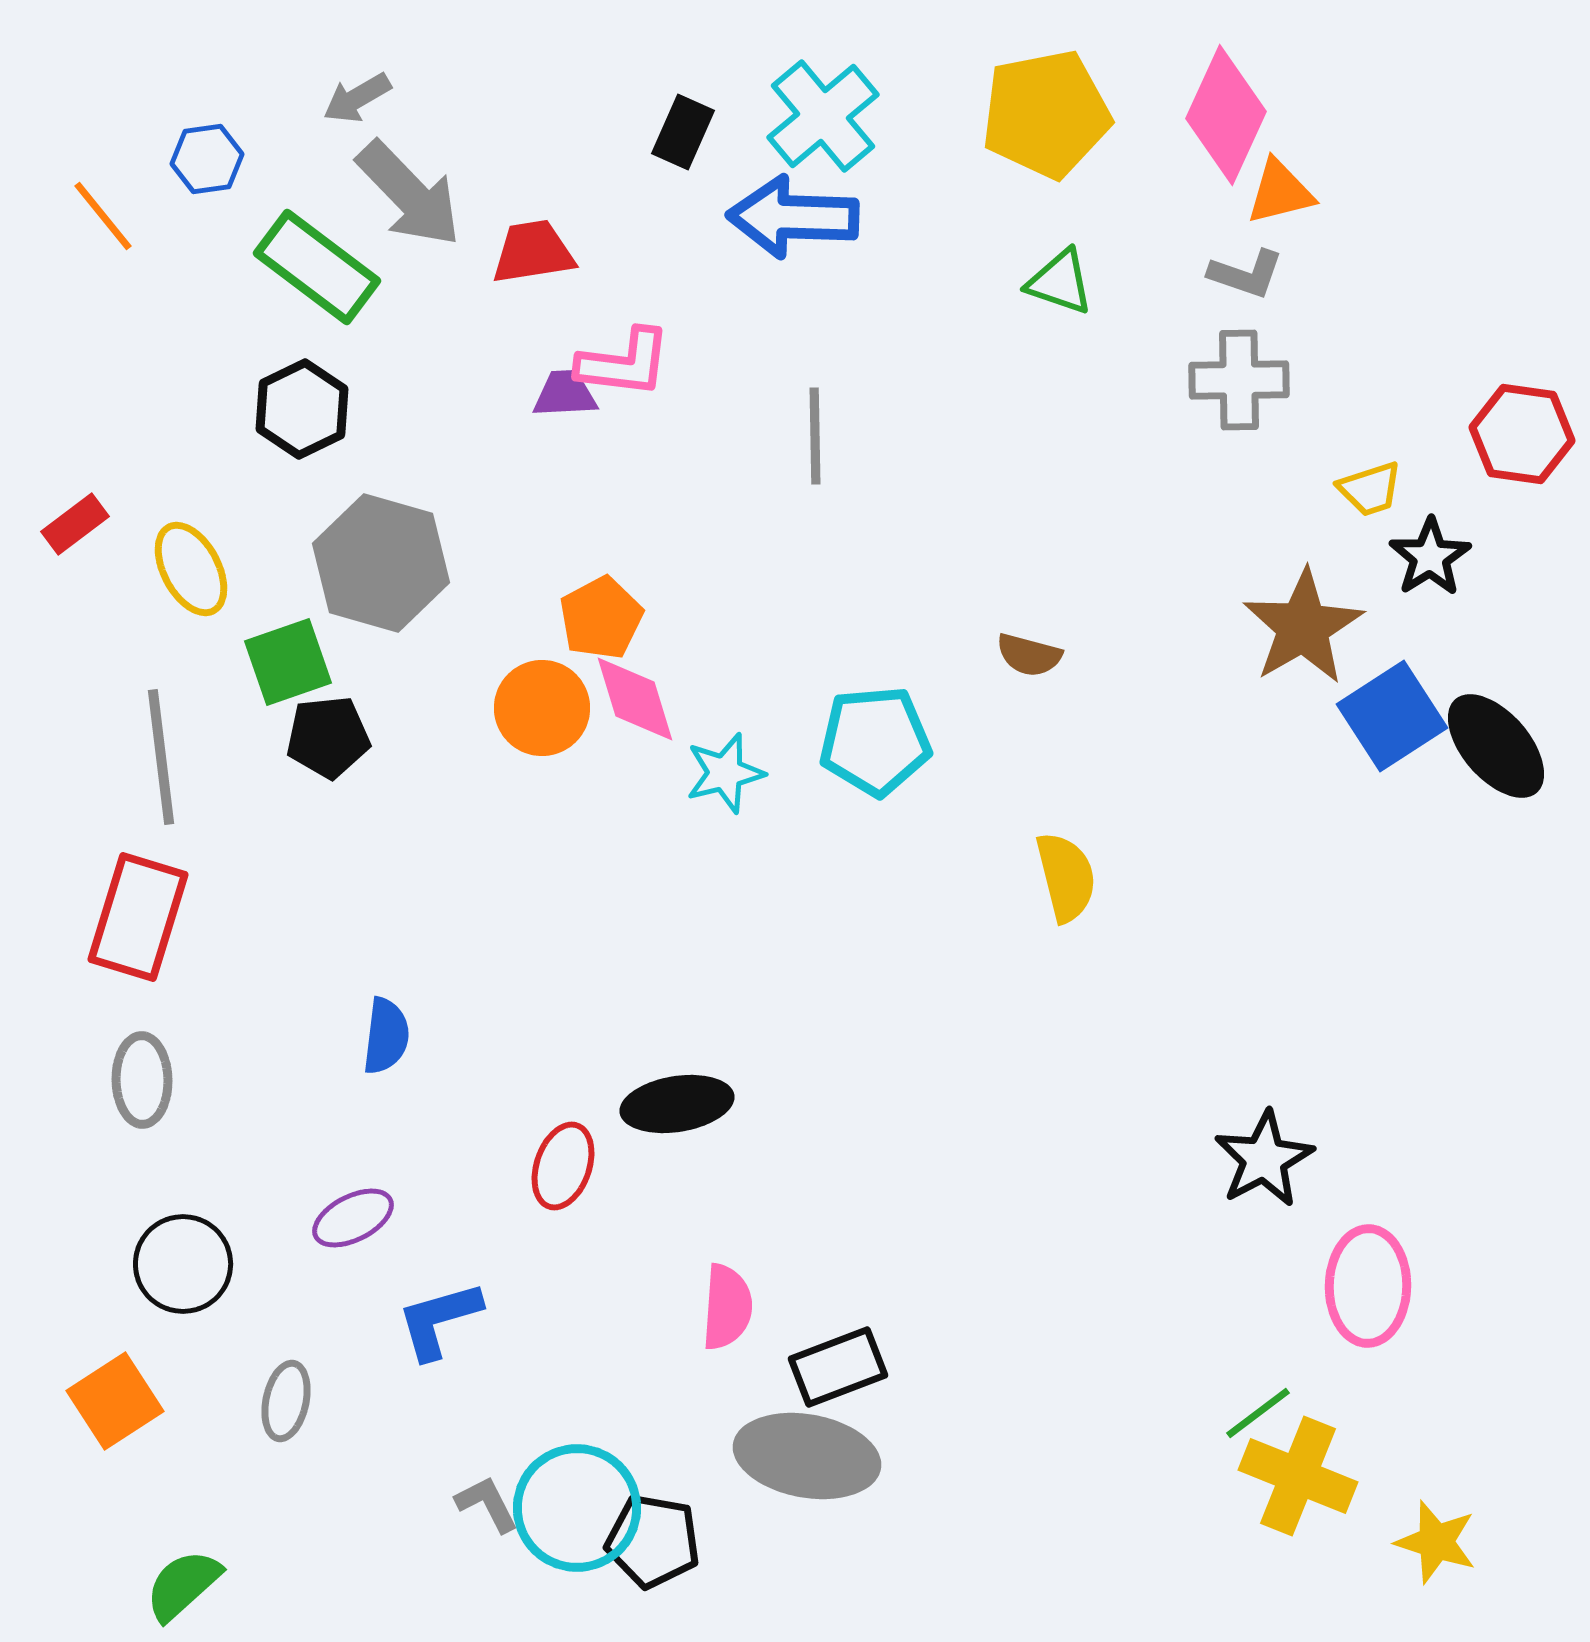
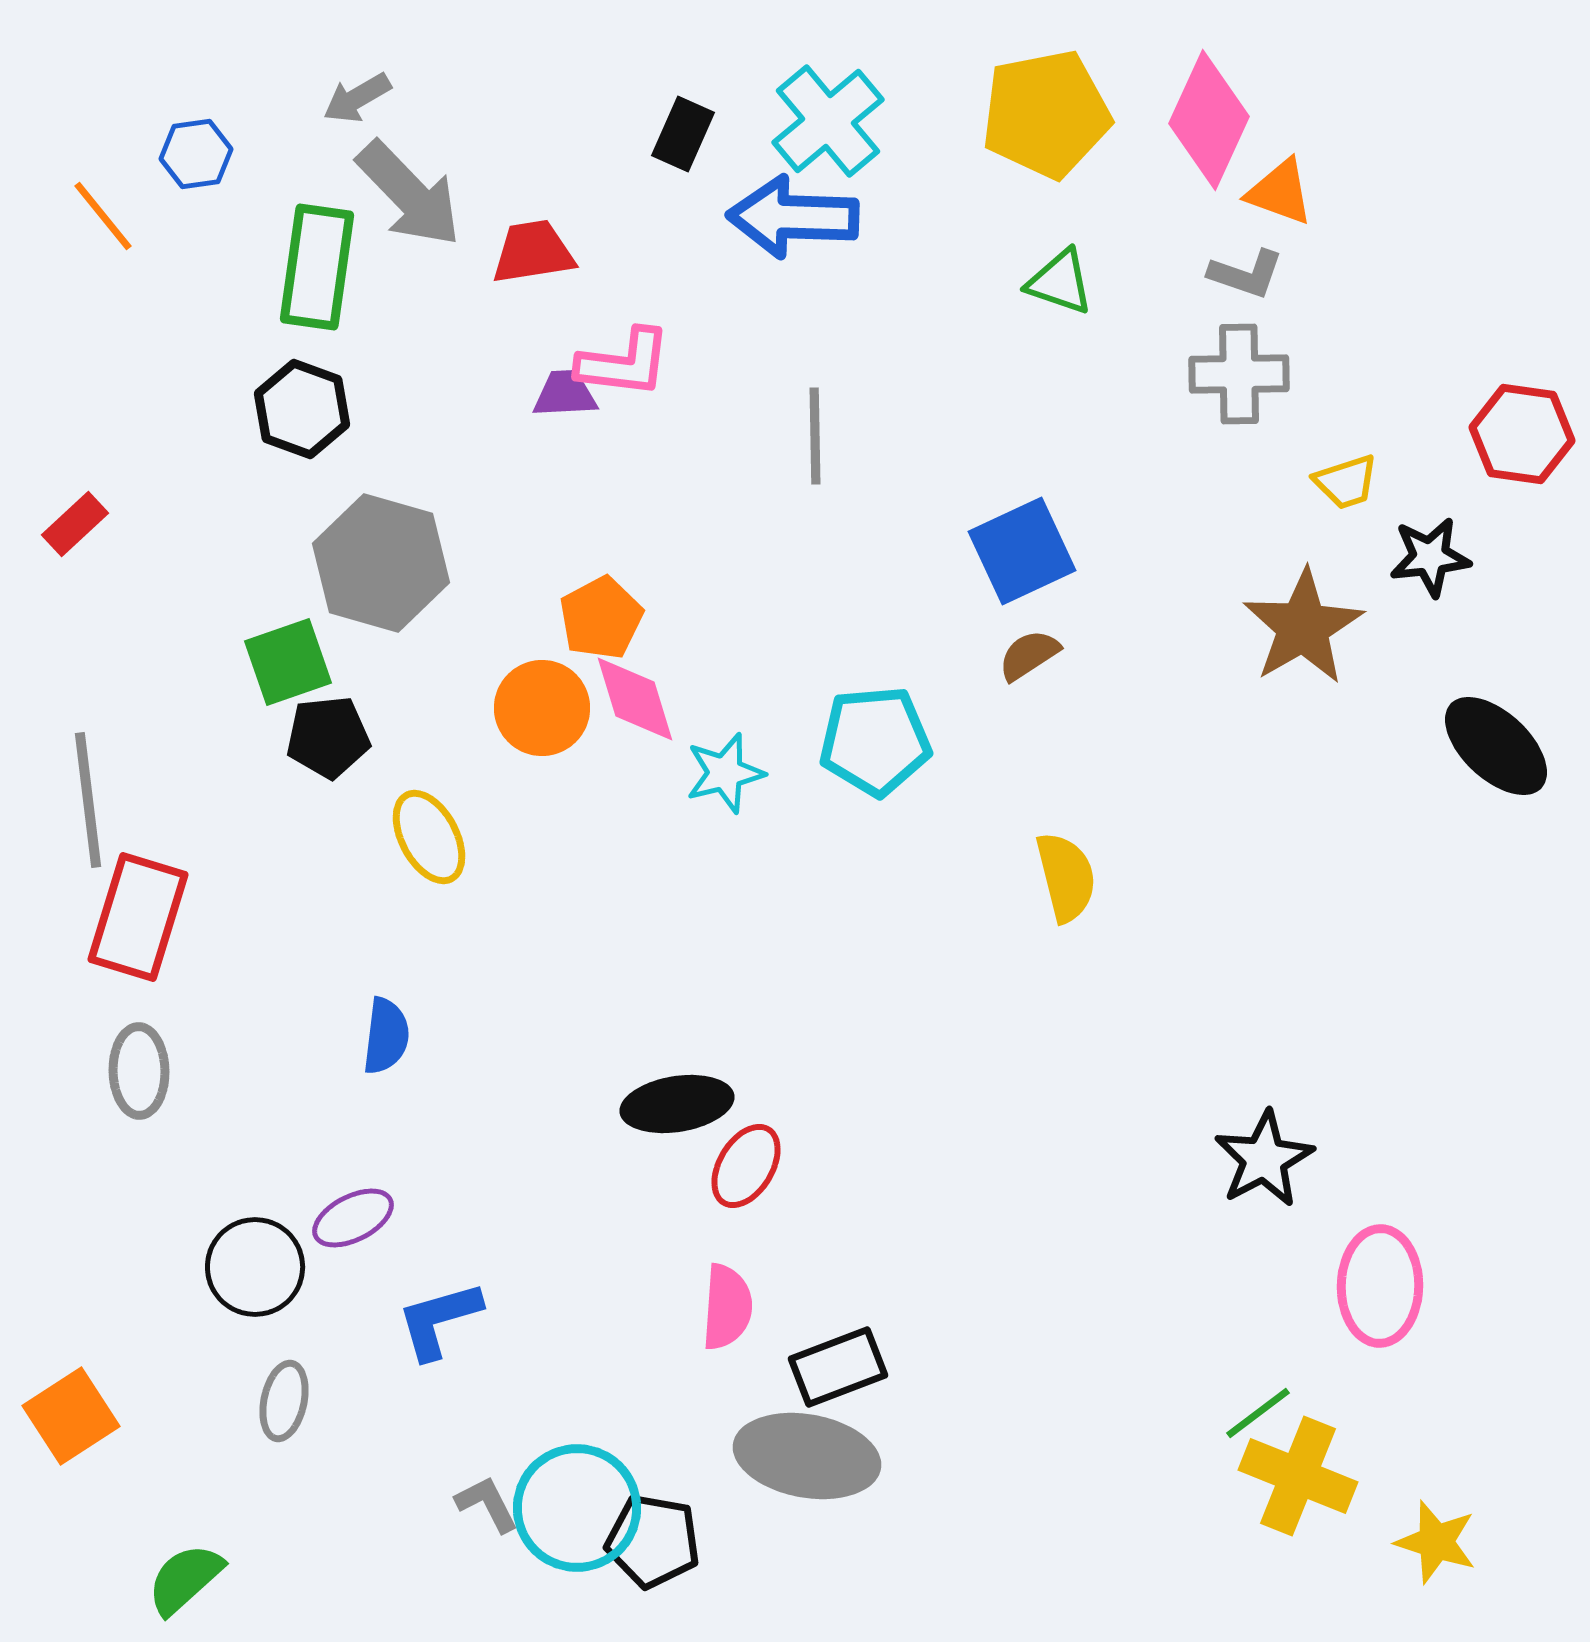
pink diamond at (1226, 115): moved 17 px left, 5 px down
cyan cross at (823, 116): moved 5 px right, 5 px down
black rectangle at (683, 132): moved 2 px down
blue hexagon at (207, 159): moved 11 px left, 5 px up
orange triangle at (1280, 192): rotated 34 degrees clockwise
green rectangle at (317, 267): rotated 61 degrees clockwise
gray cross at (1239, 380): moved 6 px up
black hexagon at (302, 409): rotated 14 degrees counterclockwise
yellow trapezoid at (1370, 489): moved 24 px left, 7 px up
red rectangle at (75, 524): rotated 6 degrees counterclockwise
black star at (1430, 557): rotated 26 degrees clockwise
yellow ellipse at (191, 569): moved 238 px right, 268 px down
brown semicircle at (1029, 655): rotated 132 degrees clockwise
blue square at (1392, 716): moved 370 px left, 165 px up; rotated 8 degrees clockwise
black ellipse at (1496, 746): rotated 6 degrees counterclockwise
gray line at (161, 757): moved 73 px left, 43 px down
gray ellipse at (142, 1080): moved 3 px left, 9 px up
red ellipse at (563, 1166): moved 183 px right; rotated 12 degrees clockwise
black circle at (183, 1264): moved 72 px right, 3 px down
pink ellipse at (1368, 1286): moved 12 px right
orange square at (115, 1401): moved 44 px left, 15 px down
gray ellipse at (286, 1401): moved 2 px left
green semicircle at (183, 1585): moved 2 px right, 6 px up
